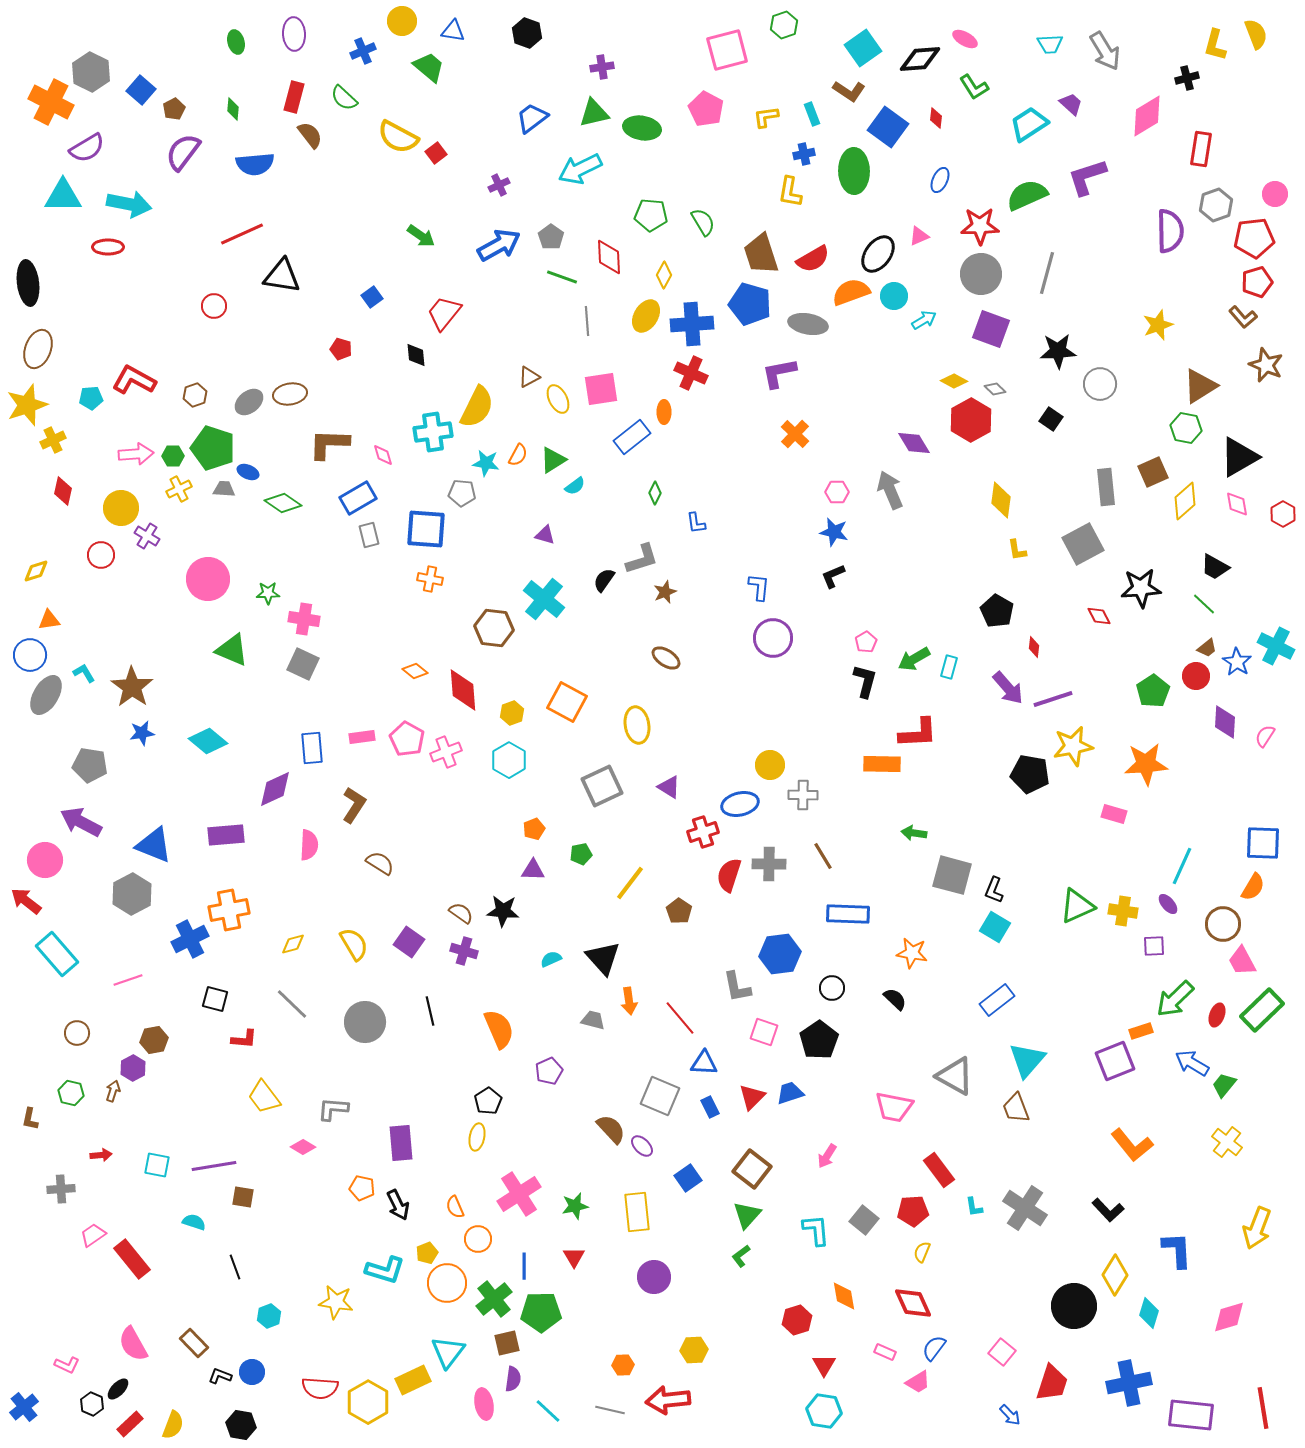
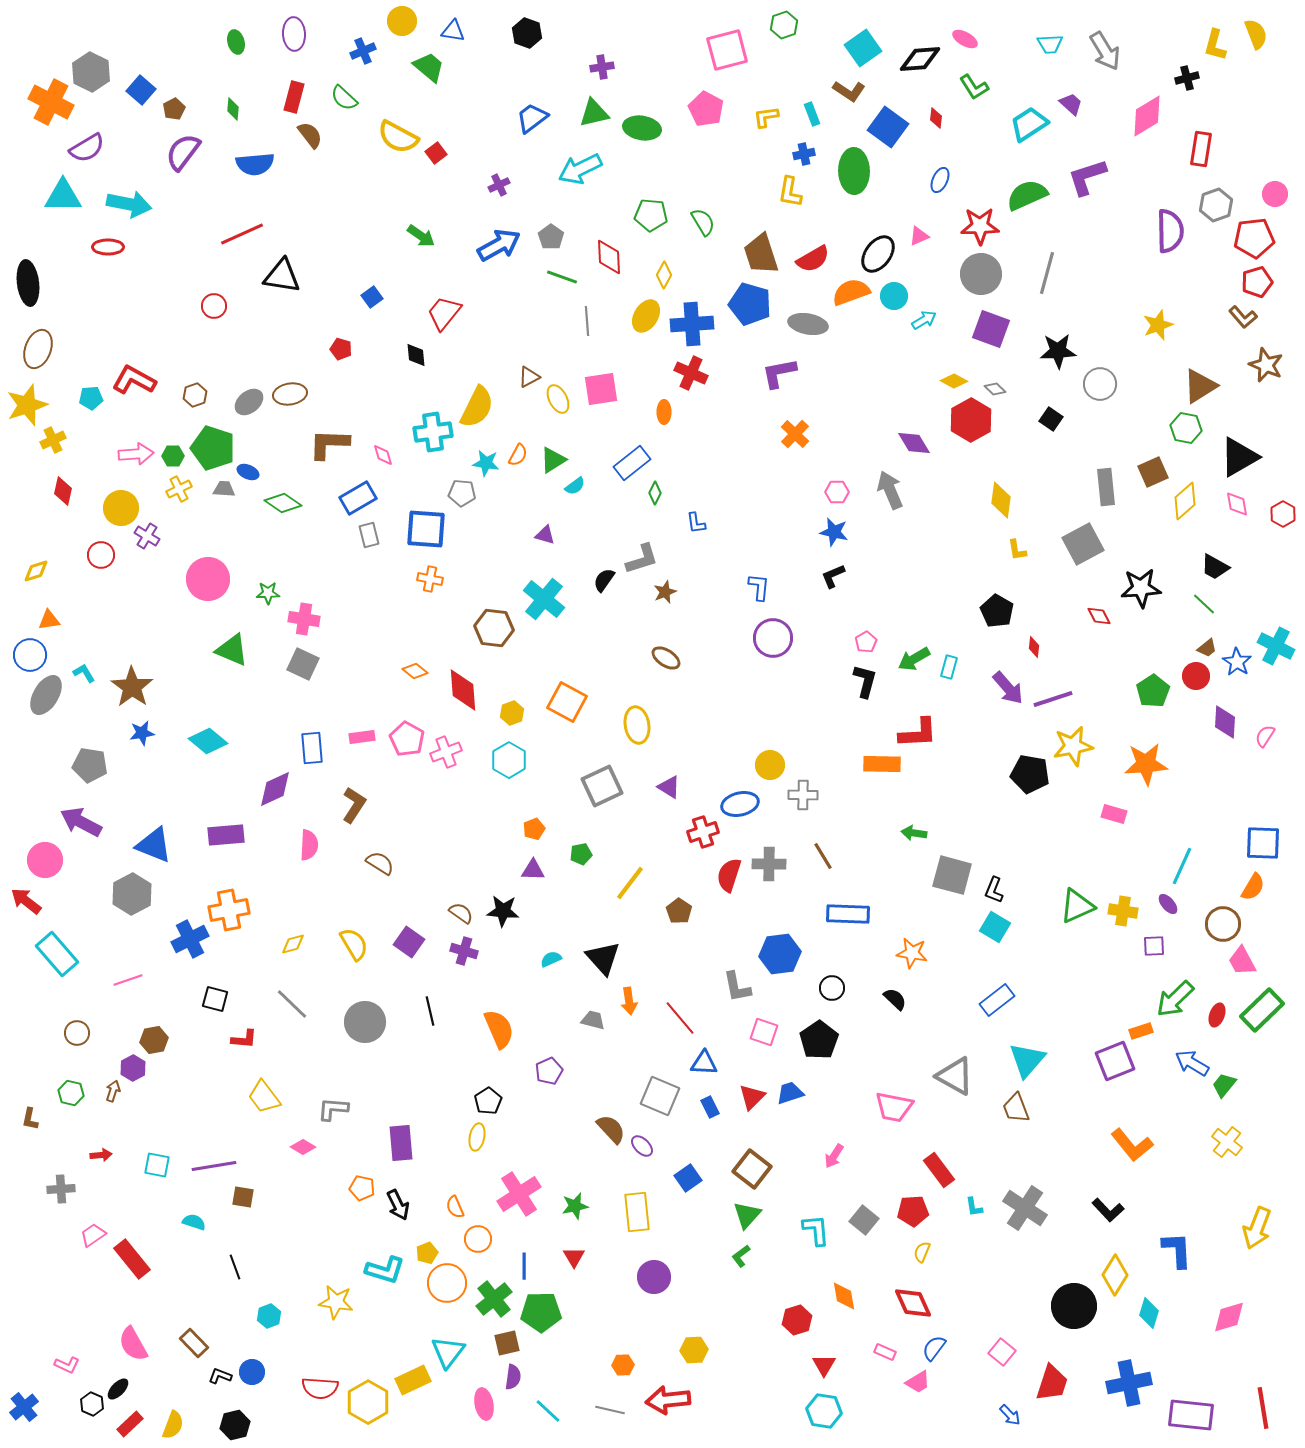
blue rectangle at (632, 437): moved 26 px down
pink arrow at (827, 1156): moved 7 px right
purple semicircle at (513, 1379): moved 2 px up
black hexagon at (241, 1425): moved 6 px left; rotated 24 degrees counterclockwise
